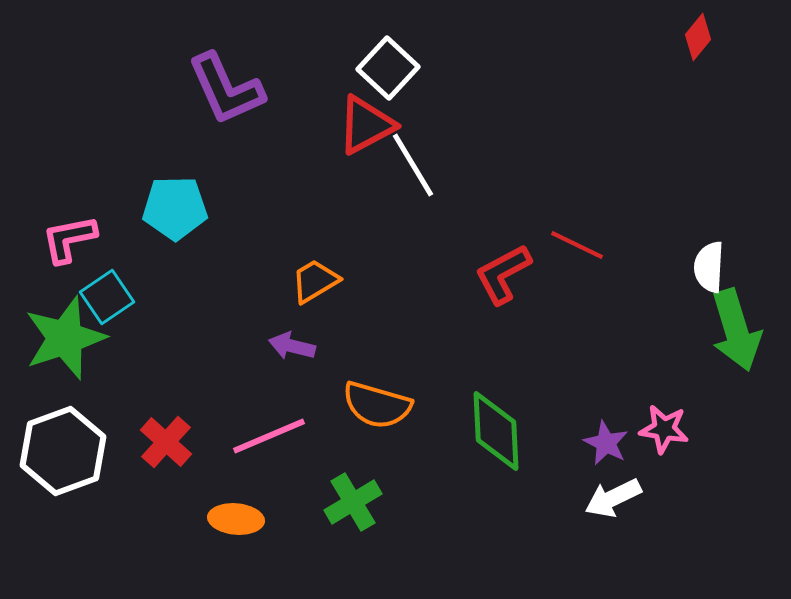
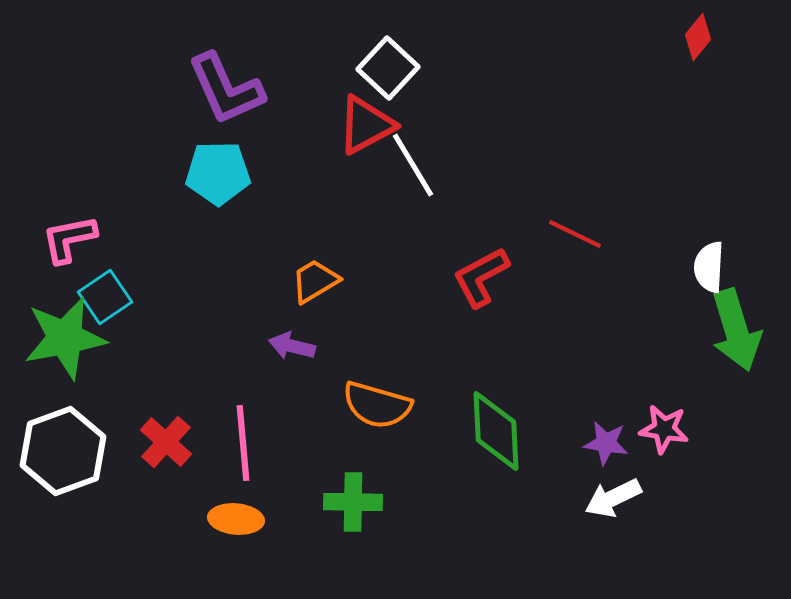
cyan pentagon: moved 43 px right, 35 px up
red line: moved 2 px left, 11 px up
red L-shape: moved 22 px left, 3 px down
cyan square: moved 2 px left
green star: rotated 8 degrees clockwise
pink line: moved 26 px left, 7 px down; rotated 72 degrees counterclockwise
purple star: rotated 18 degrees counterclockwise
green cross: rotated 32 degrees clockwise
